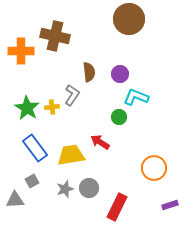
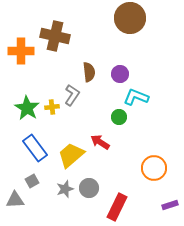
brown circle: moved 1 px right, 1 px up
yellow trapezoid: rotated 32 degrees counterclockwise
